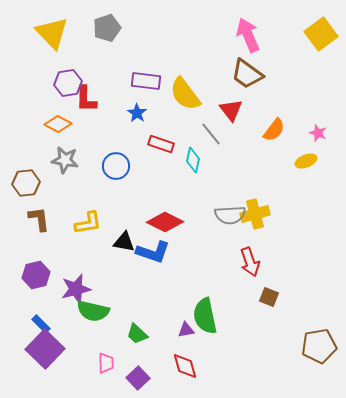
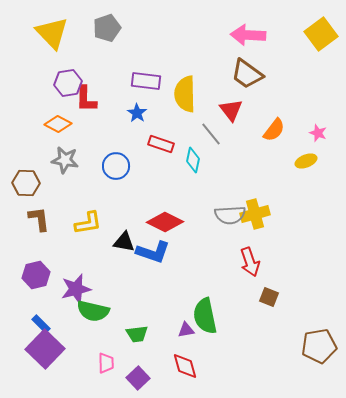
pink arrow at (248, 35): rotated 64 degrees counterclockwise
yellow semicircle at (185, 94): rotated 36 degrees clockwise
brown hexagon at (26, 183): rotated 8 degrees clockwise
green trapezoid at (137, 334): rotated 50 degrees counterclockwise
